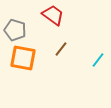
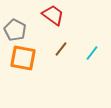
gray pentagon: rotated 10 degrees clockwise
cyan line: moved 6 px left, 7 px up
